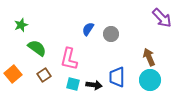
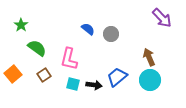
green star: rotated 16 degrees counterclockwise
blue semicircle: rotated 96 degrees clockwise
blue trapezoid: rotated 50 degrees clockwise
